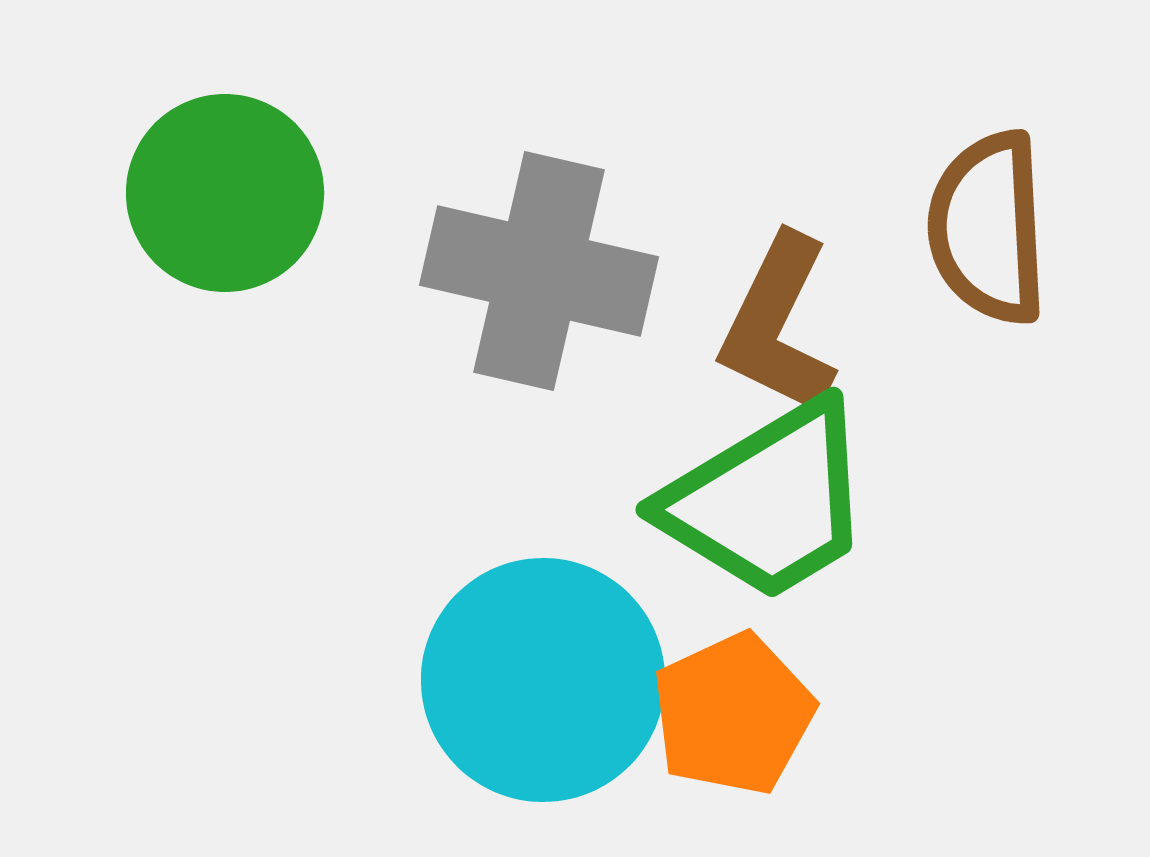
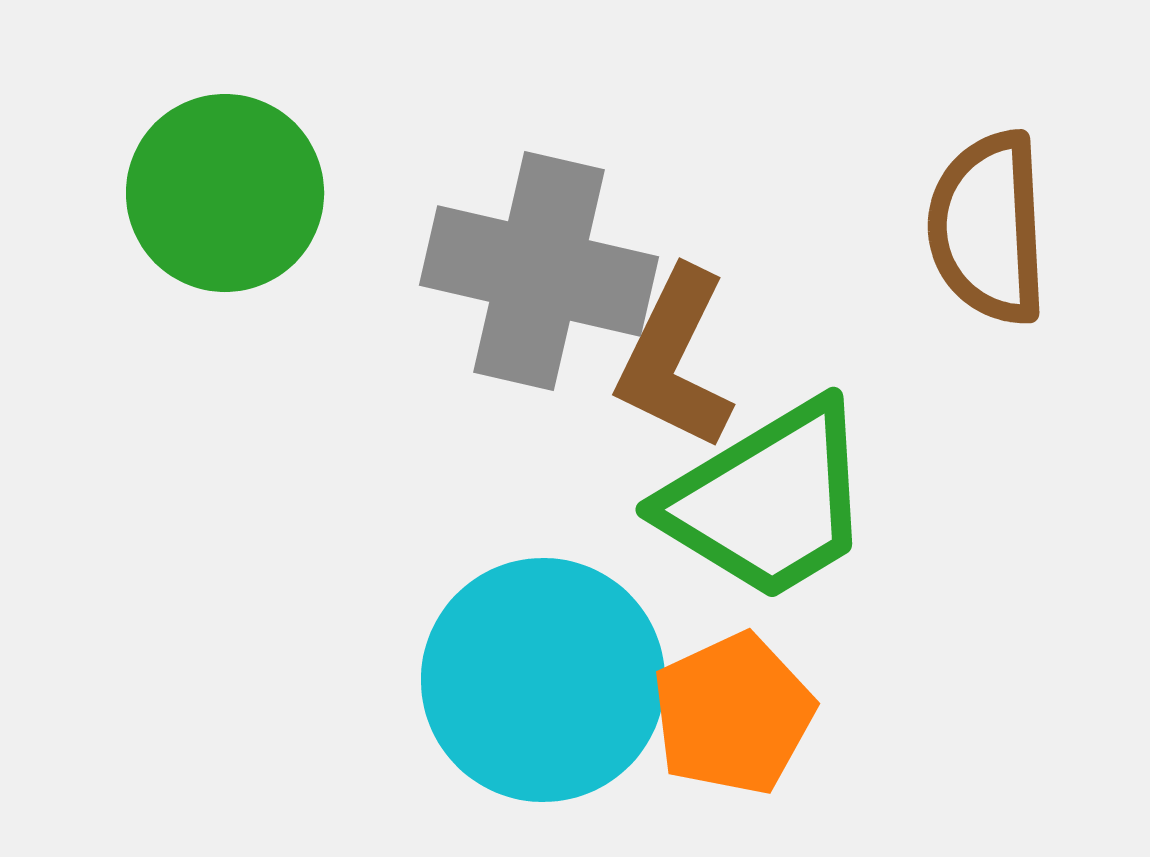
brown L-shape: moved 103 px left, 34 px down
